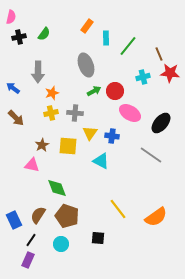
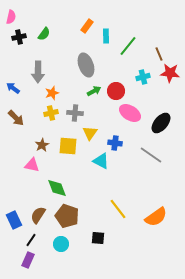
cyan rectangle: moved 2 px up
red circle: moved 1 px right
blue cross: moved 3 px right, 7 px down
